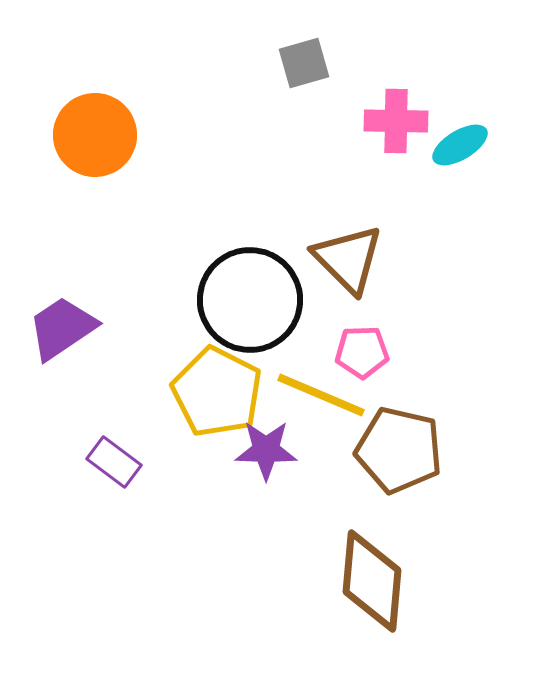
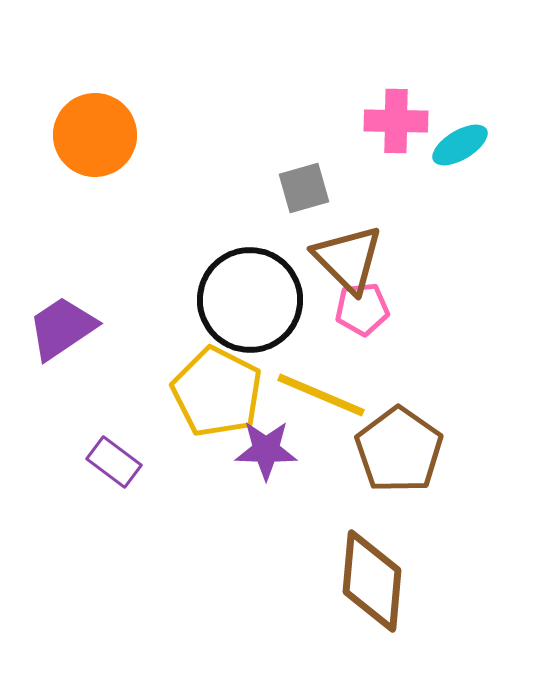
gray square: moved 125 px down
pink pentagon: moved 43 px up; rotated 4 degrees counterclockwise
brown pentagon: rotated 22 degrees clockwise
